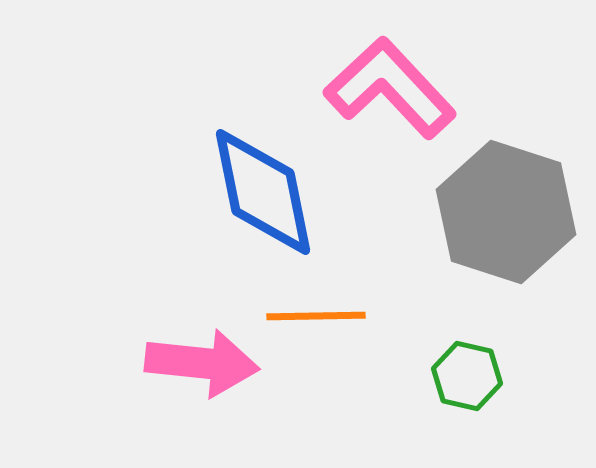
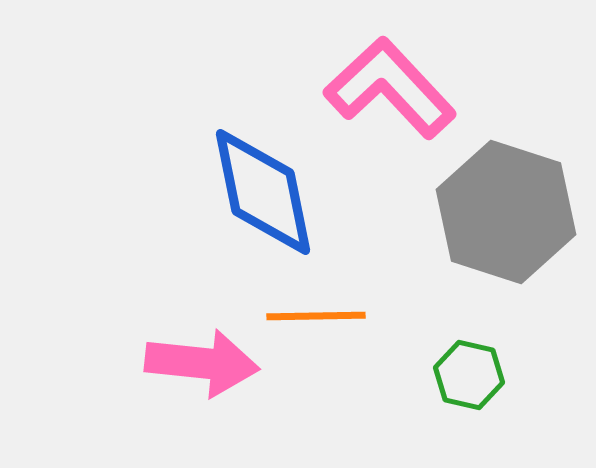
green hexagon: moved 2 px right, 1 px up
